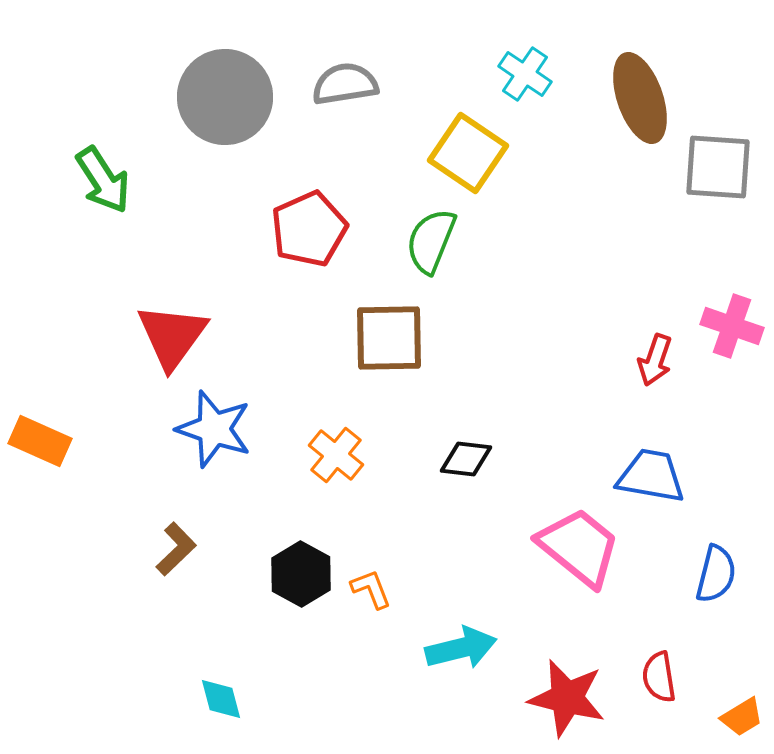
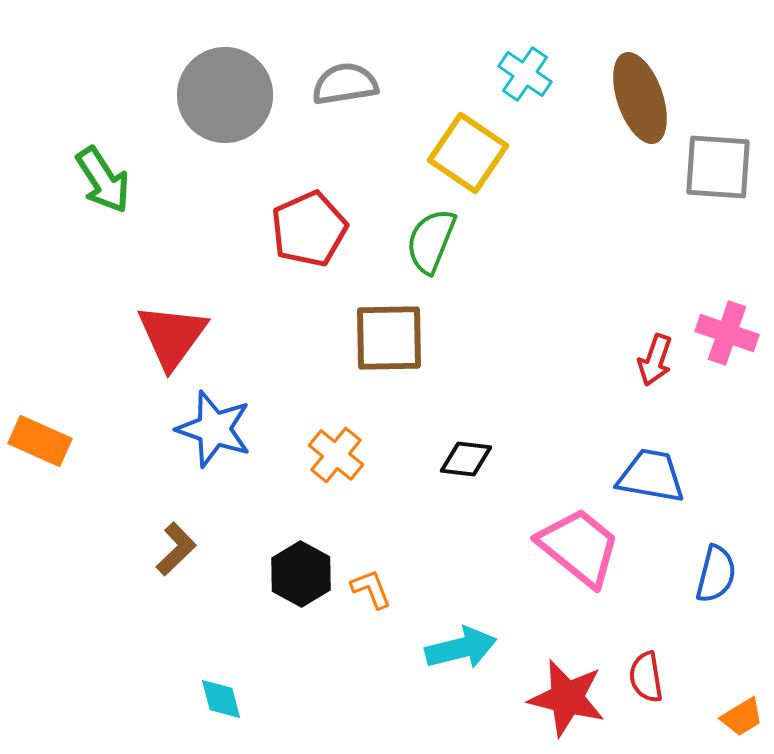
gray circle: moved 2 px up
pink cross: moved 5 px left, 7 px down
red semicircle: moved 13 px left
